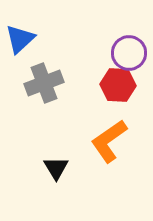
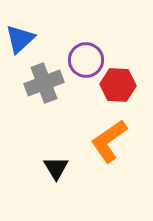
purple circle: moved 43 px left, 7 px down
